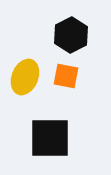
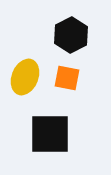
orange square: moved 1 px right, 2 px down
black square: moved 4 px up
